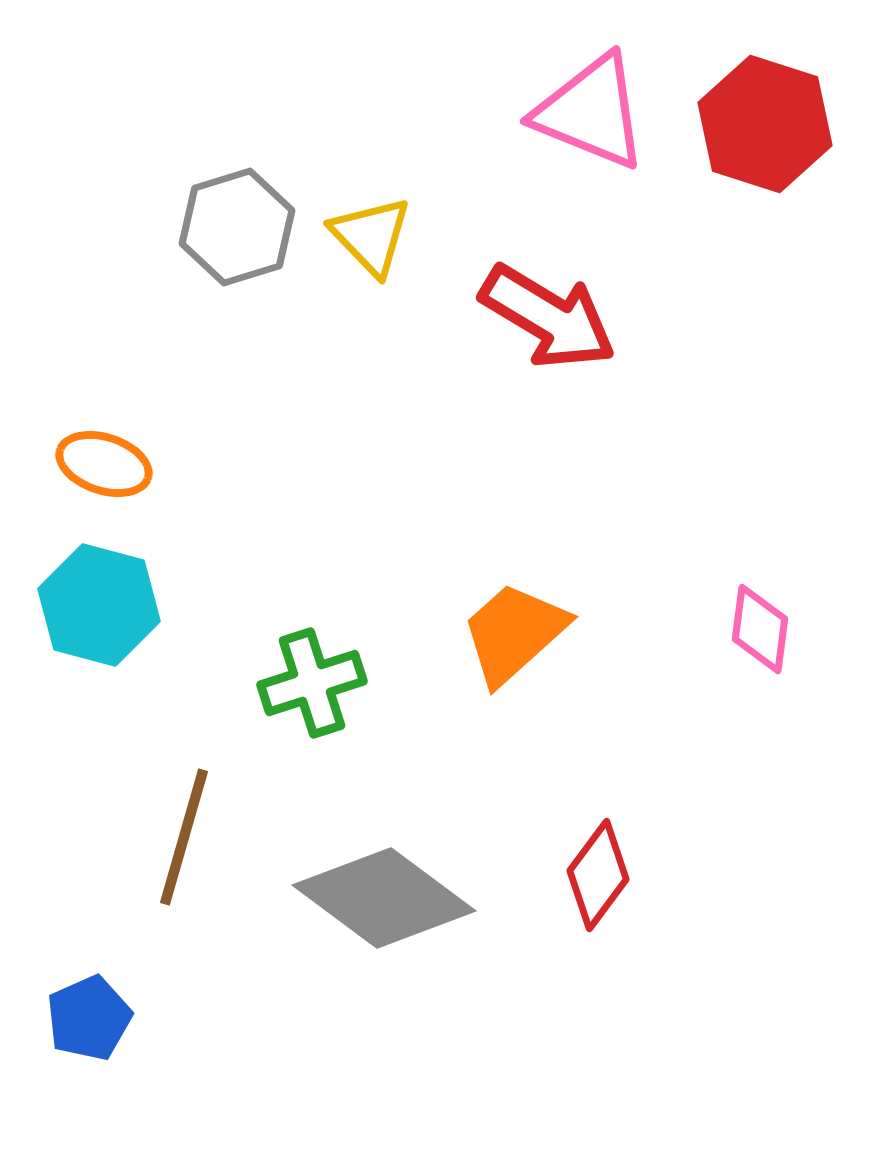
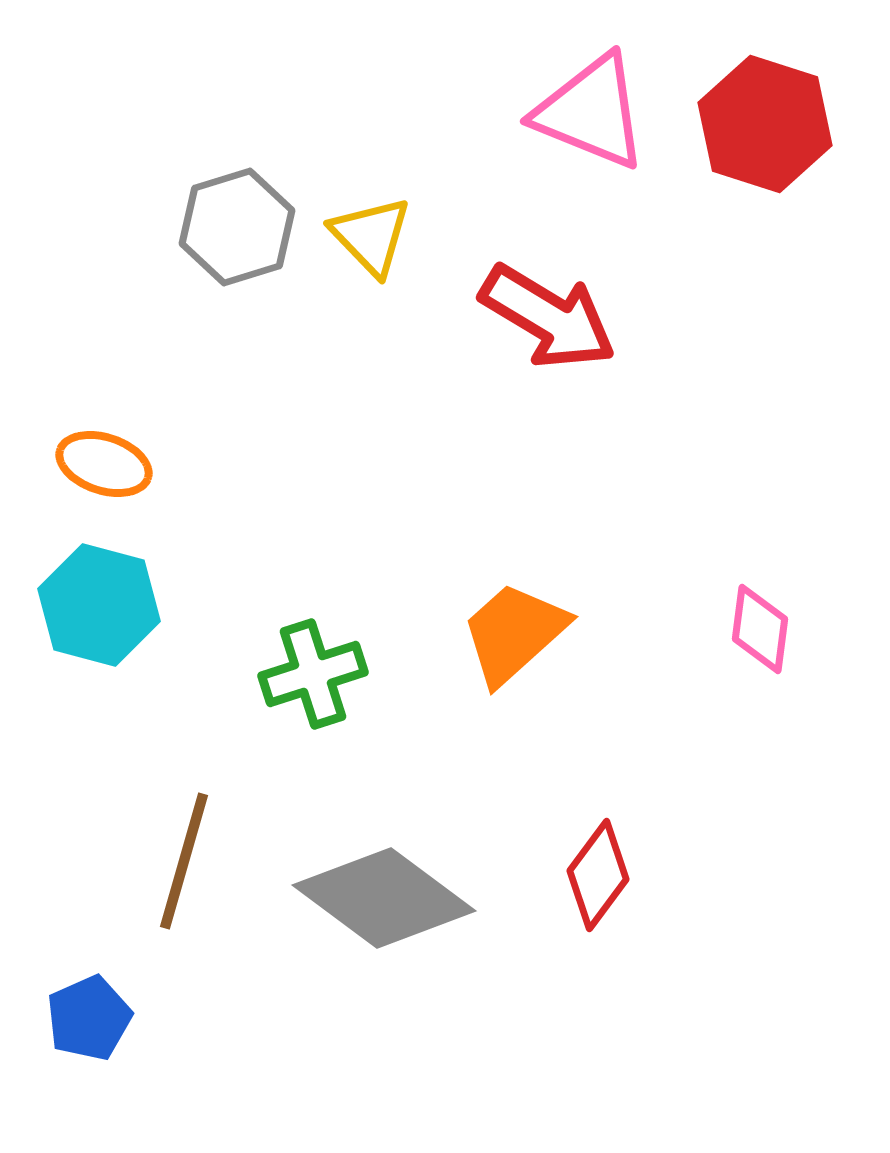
green cross: moved 1 px right, 9 px up
brown line: moved 24 px down
